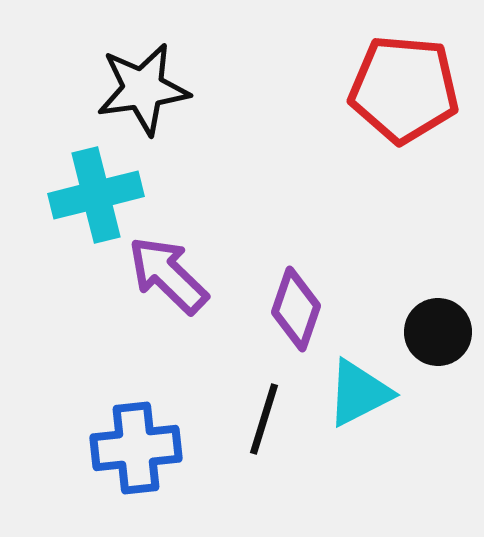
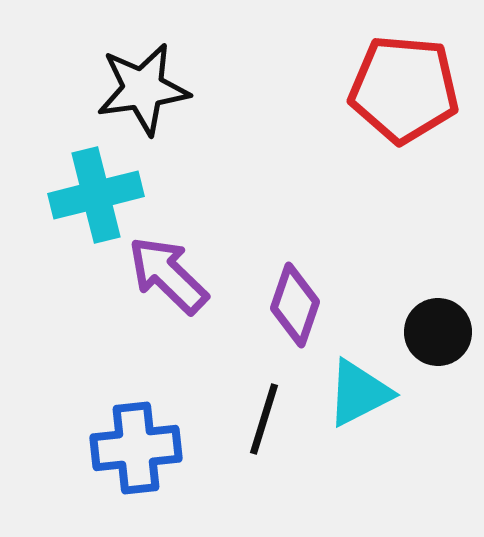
purple diamond: moved 1 px left, 4 px up
